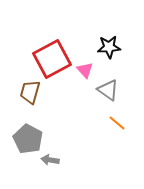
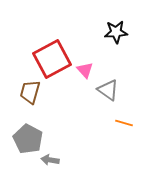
black star: moved 7 px right, 15 px up
orange line: moved 7 px right; rotated 24 degrees counterclockwise
